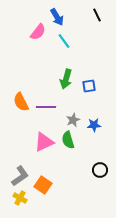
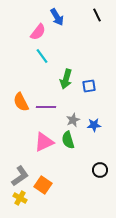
cyan line: moved 22 px left, 15 px down
